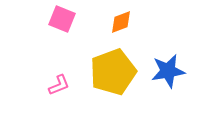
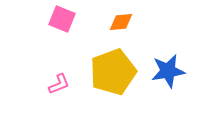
orange diamond: rotated 15 degrees clockwise
pink L-shape: moved 1 px up
